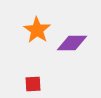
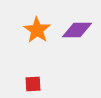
purple diamond: moved 5 px right, 13 px up
